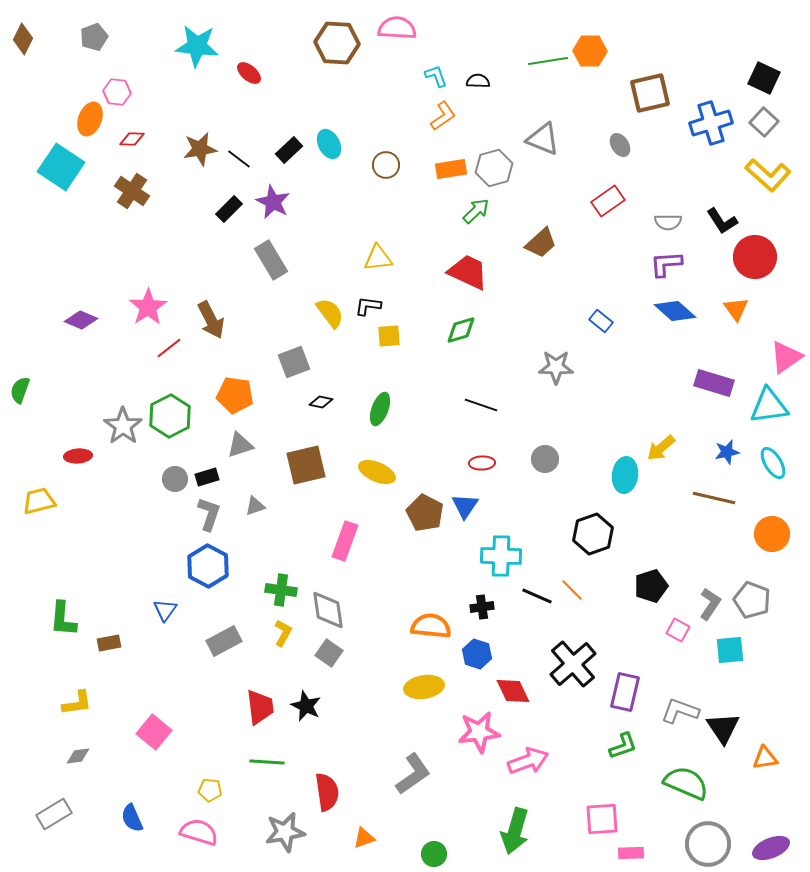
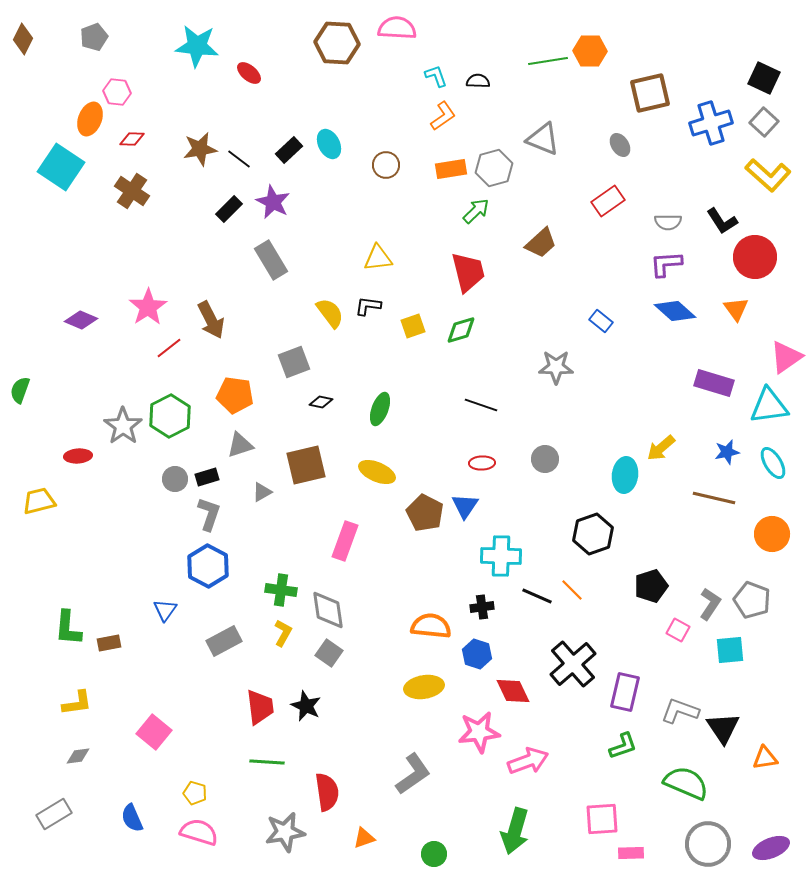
red trapezoid at (468, 272): rotated 51 degrees clockwise
yellow square at (389, 336): moved 24 px right, 10 px up; rotated 15 degrees counterclockwise
gray triangle at (255, 506): moved 7 px right, 14 px up; rotated 10 degrees counterclockwise
green L-shape at (63, 619): moved 5 px right, 9 px down
yellow pentagon at (210, 790): moved 15 px left, 3 px down; rotated 10 degrees clockwise
